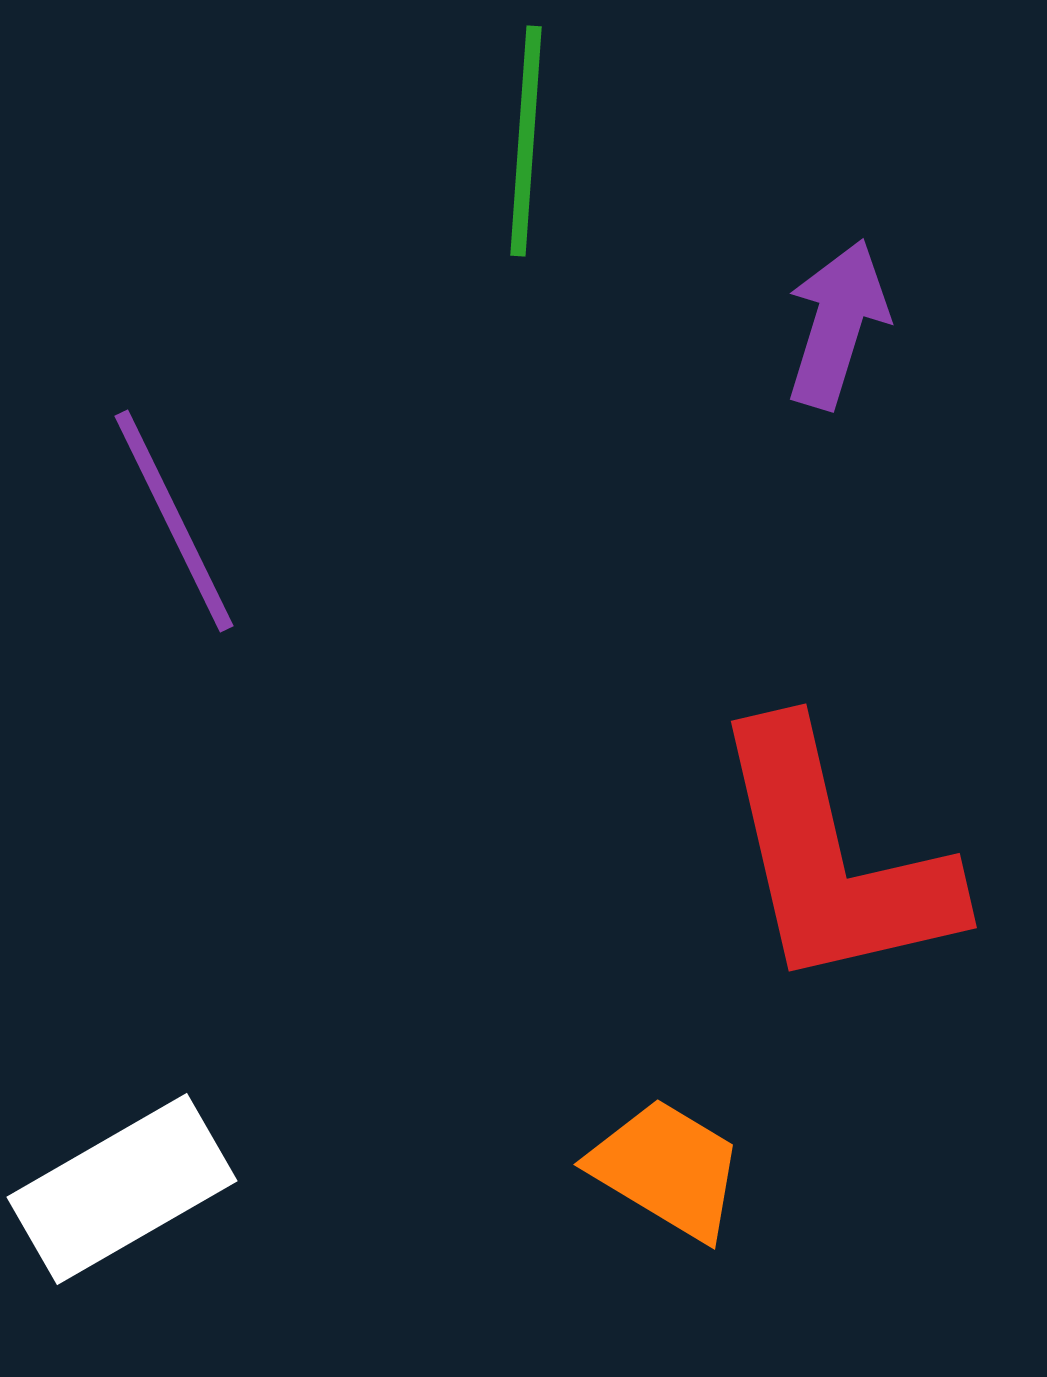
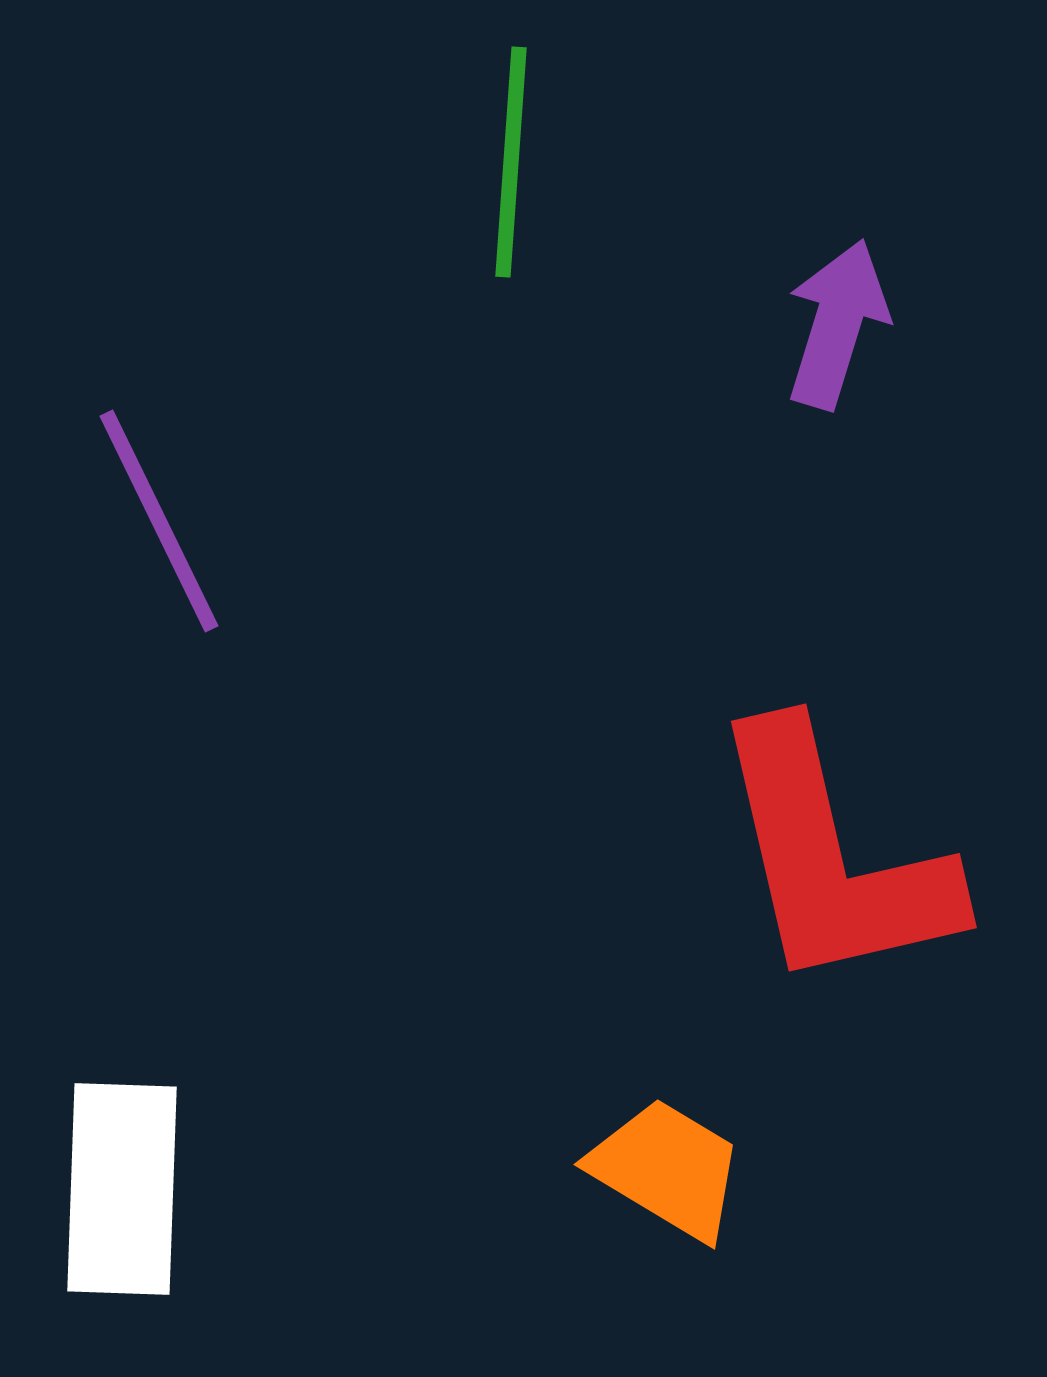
green line: moved 15 px left, 21 px down
purple line: moved 15 px left
white rectangle: rotated 58 degrees counterclockwise
